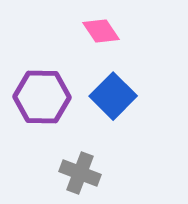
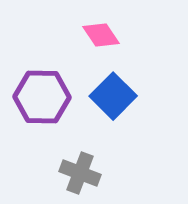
pink diamond: moved 4 px down
